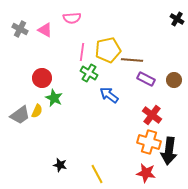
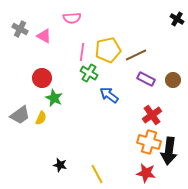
pink triangle: moved 1 px left, 6 px down
brown line: moved 4 px right, 5 px up; rotated 30 degrees counterclockwise
brown circle: moved 1 px left
yellow semicircle: moved 4 px right, 7 px down
red cross: rotated 18 degrees clockwise
